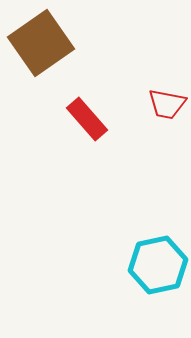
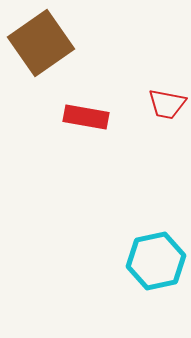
red rectangle: moved 1 px left, 2 px up; rotated 39 degrees counterclockwise
cyan hexagon: moved 2 px left, 4 px up
